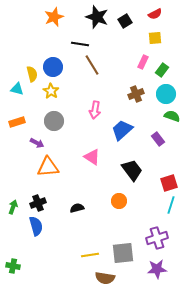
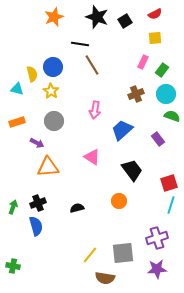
yellow line: rotated 42 degrees counterclockwise
